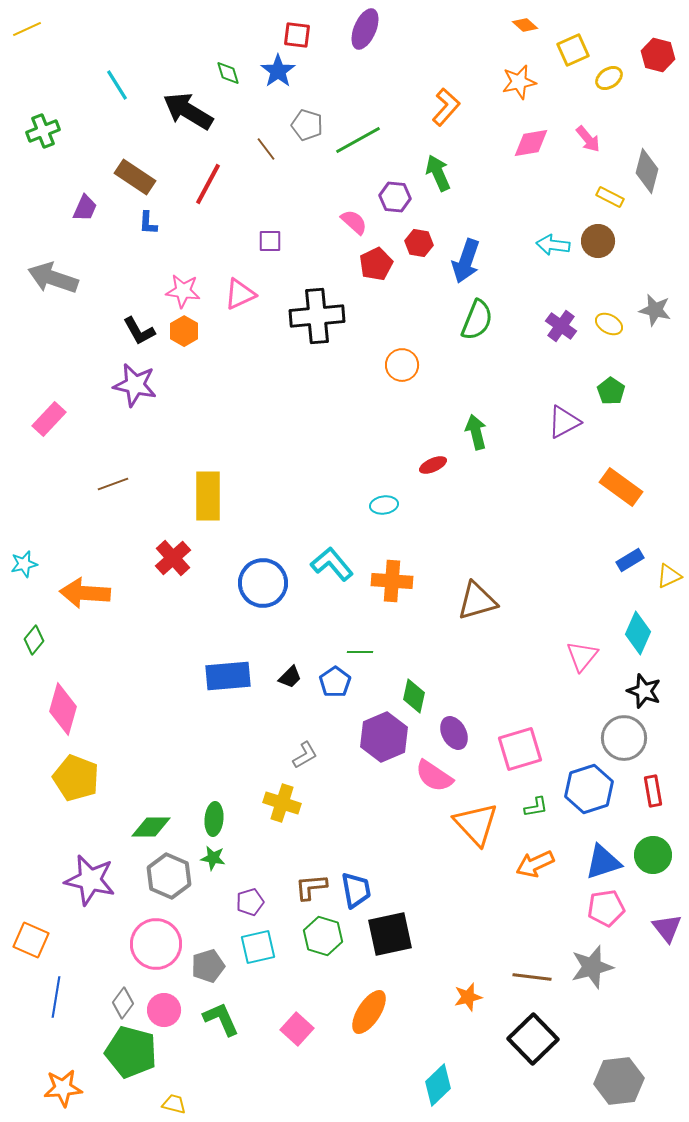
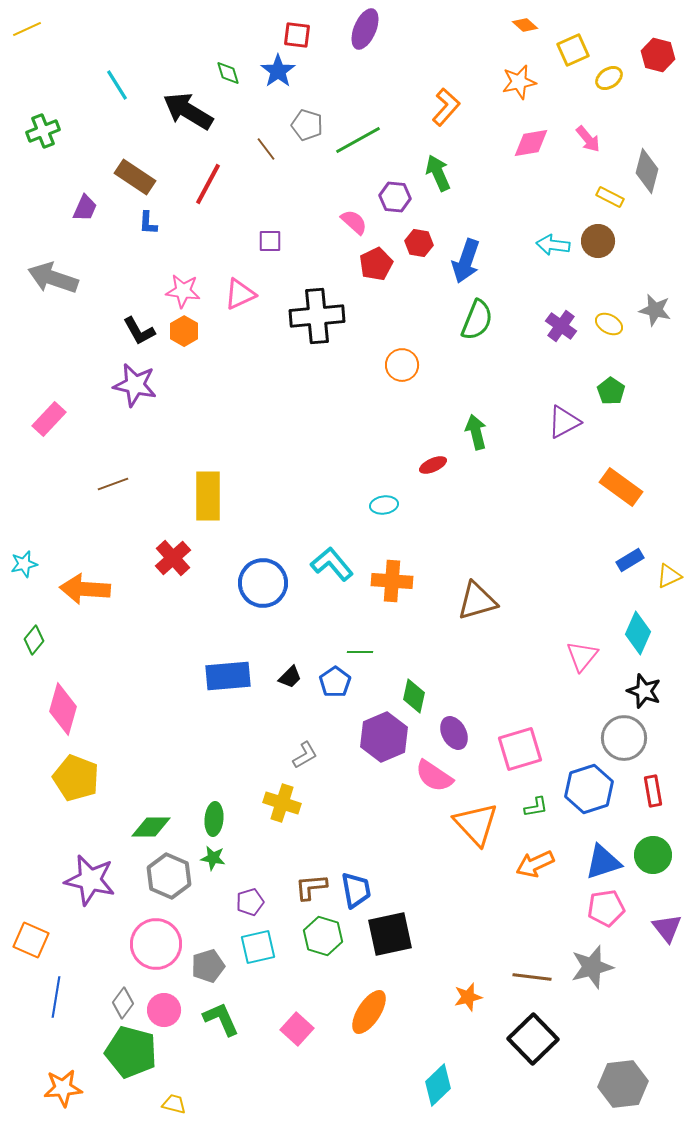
orange arrow at (85, 593): moved 4 px up
gray hexagon at (619, 1081): moved 4 px right, 3 px down
